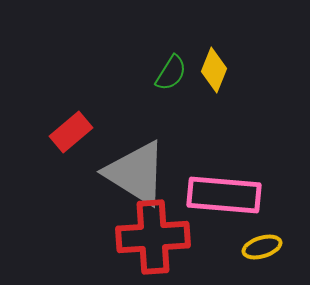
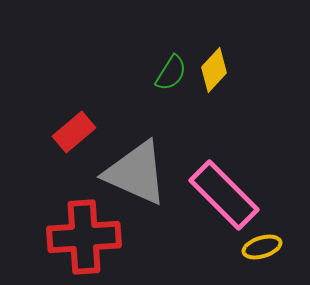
yellow diamond: rotated 21 degrees clockwise
red rectangle: moved 3 px right
gray triangle: rotated 8 degrees counterclockwise
pink rectangle: rotated 40 degrees clockwise
red cross: moved 69 px left
